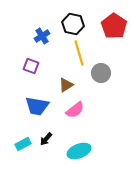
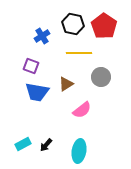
red pentagon: moved 10 px left
yellow line: rotated 75 degrees counterclockwise
gray circle: moved 4 px down
brown triangle: moved 1 px up
blue trapezoid: moved 14 px up
pink semicircle: moved 7 px right
black arrow: moved 6 px down
cyan ellipse: rotated 60 degrees counterclockwise
